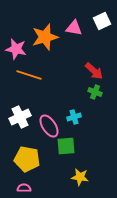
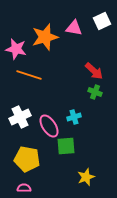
yellow star: moved 6 px right; rotated 30 degrees counterclockwise
